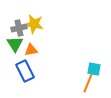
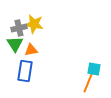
blue rectangle: rotated 35 degrees clockwise
